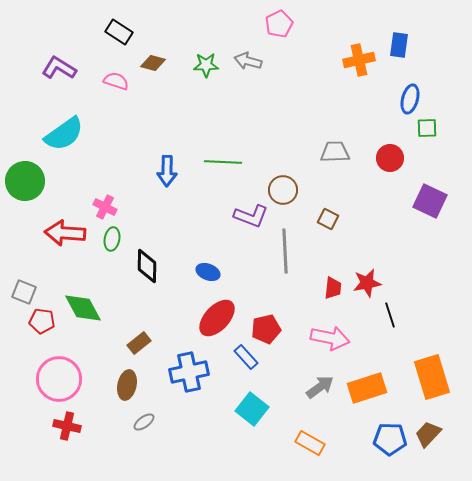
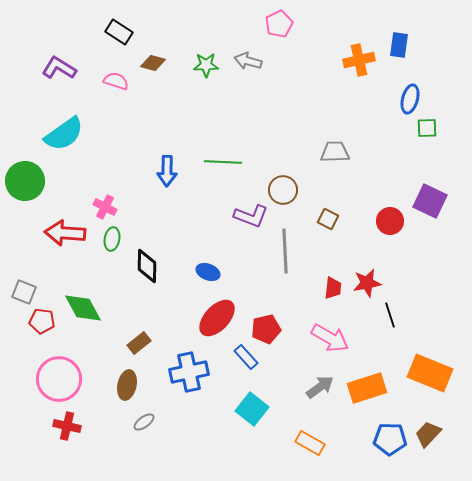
red circle at (390, 158): moved 63 px down
pink arrow at (330, 338): rotated 18 degrees clockwise
orange rectangle at (432, 377): moved 2 px left, 4 px up; rotated 51 degrees counterclockwise
